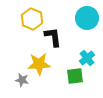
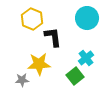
cyan cross: moved 1 px left
green square: rotated 30 degrees counterclockwise
gray star: rotated 16 degrees counterclockwise
